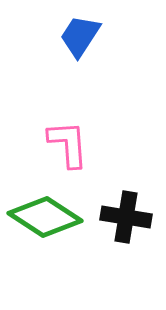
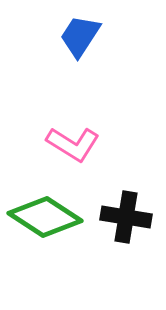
pink L-shape: moved 5 px right; rotated 126 degrees clockwise
